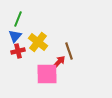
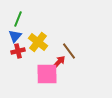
brown line: rotated 18 degrees counterclockwise
